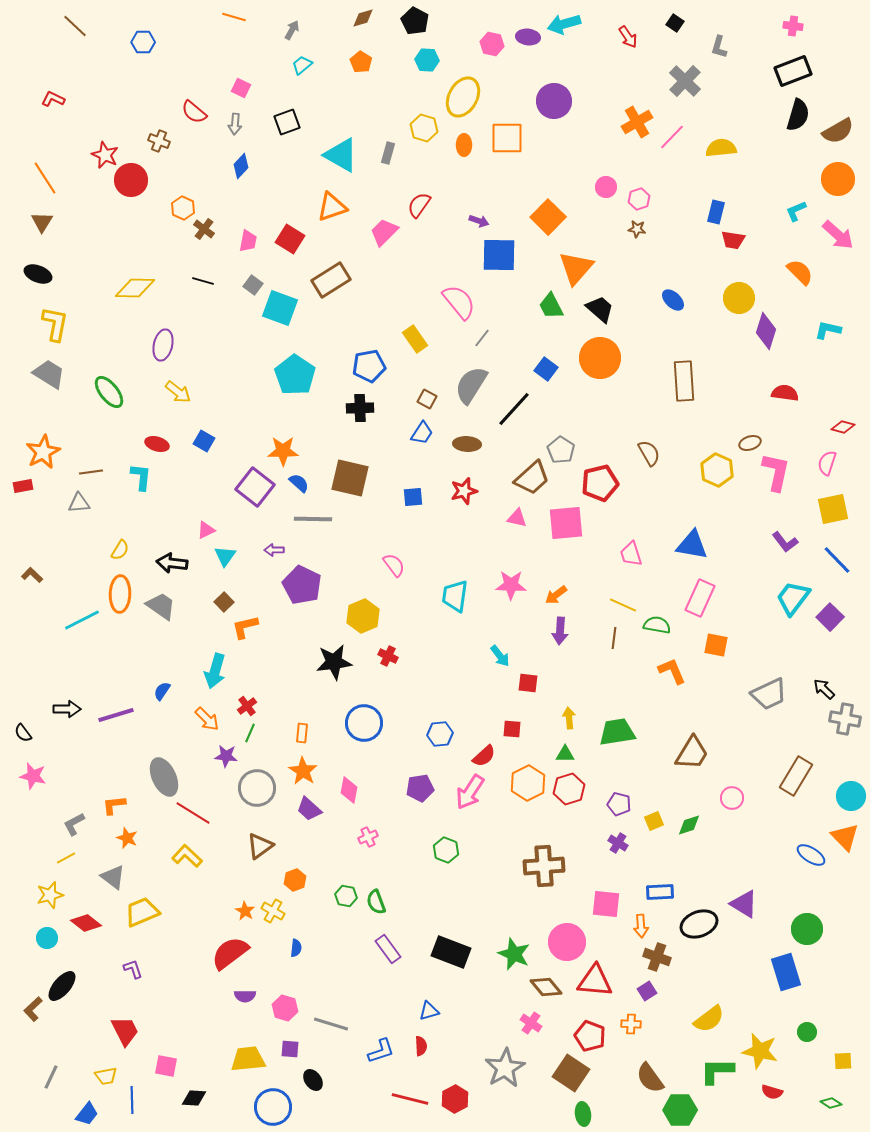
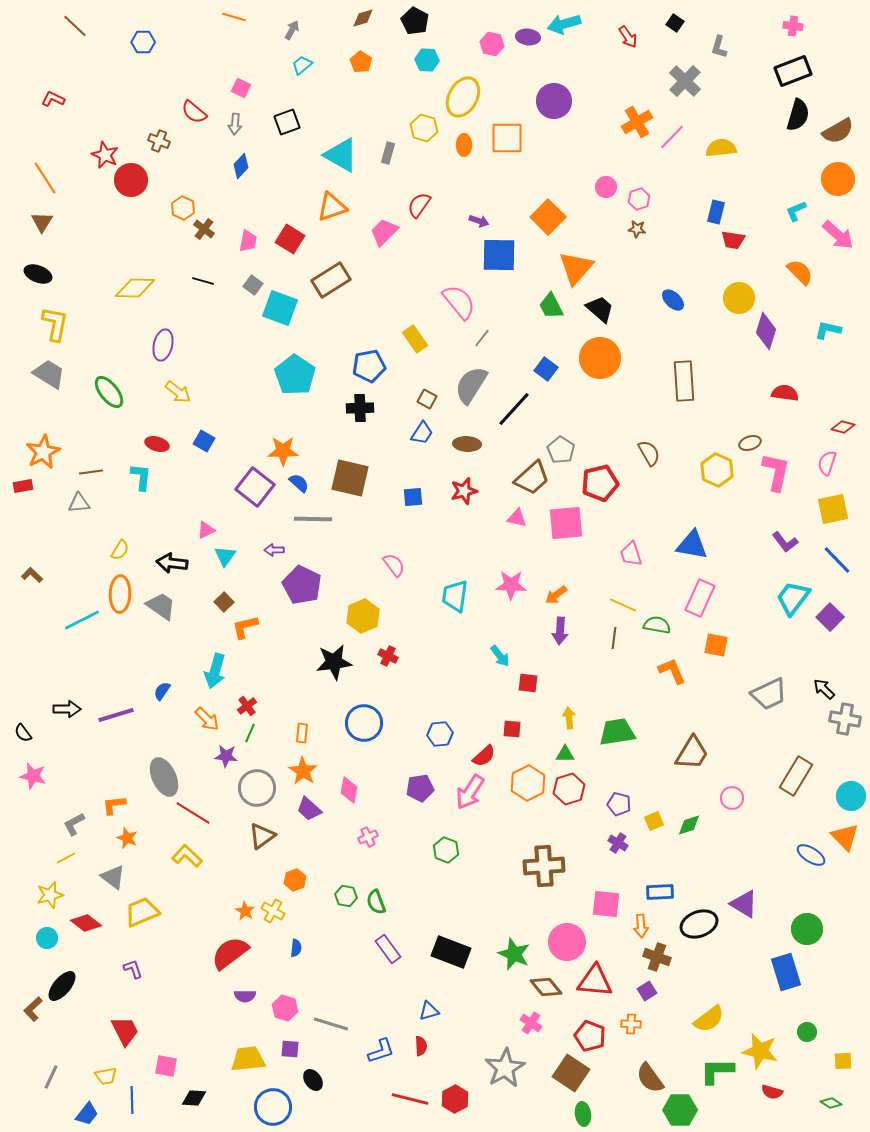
brown triangle at (260, 846): moved 2 px right, 10 px up
